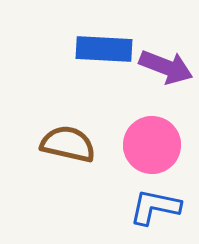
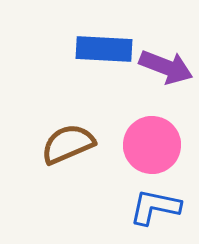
brown semicircle: rotated 36 degrees counterclockwise
